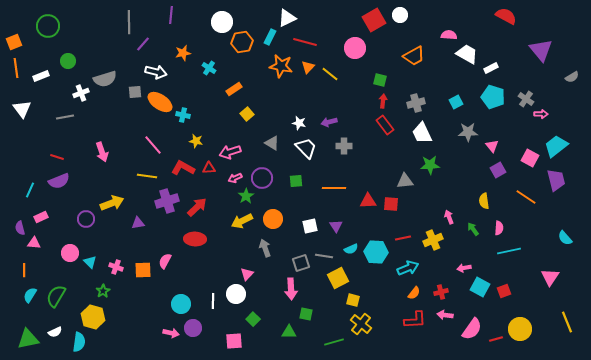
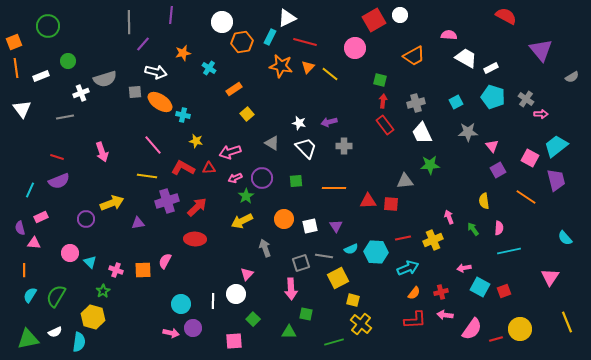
white trapezoid at (467, 54): moved 1 px left, 4 px down
orange circle at (273, 219): moved 11 px right
pink cross at (116, 267): moved 3 px down
